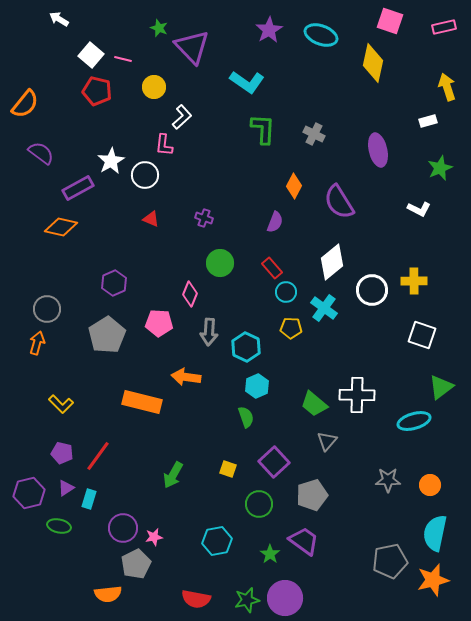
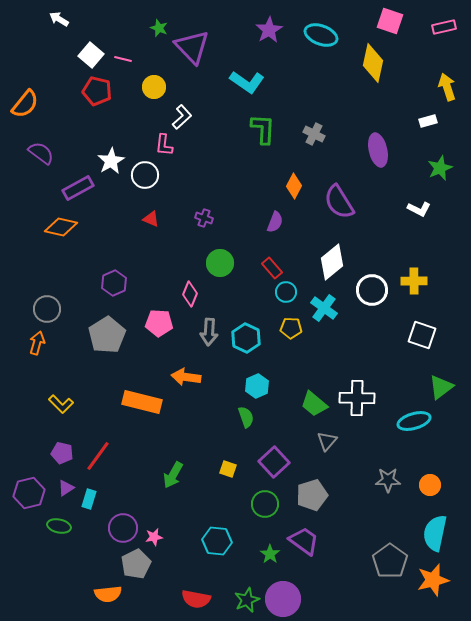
cyan hexagon at (246, 347): moved 9 px up
white cross at (357, 395): moved 3 px down
green circle at (259, 504): moved 6 px right
cyan hexagon at (217, 541): rotated 16 degrees clockwise
gray pentagon at (390, 561): rotated 24 degrees counterclockwise
purple circle at (285, 598): moved 2 px left, 1 px down
green star at (247, 600): rotated 10 degrees counterclockwise
